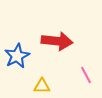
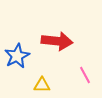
pink line: moved 1 px left
yellow triangle: moved 1 px up
